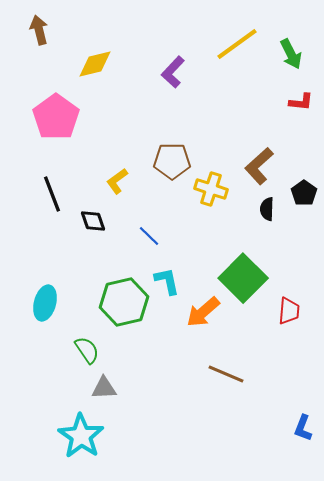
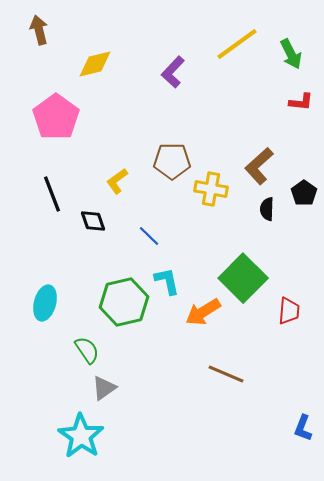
yellow cross: rotated 8 degrees counterclockwise
orange arrow: rotated 9 degrees clockwise
gray triangle: rotated 32 degrees counterclockwise
